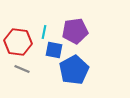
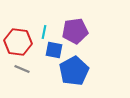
blue pentagon: moved 1 px down
